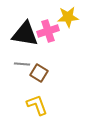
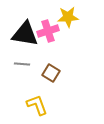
brown square: moved 12 px right
